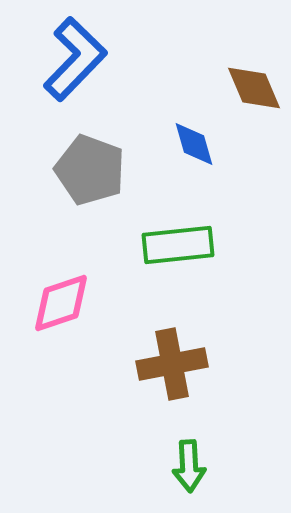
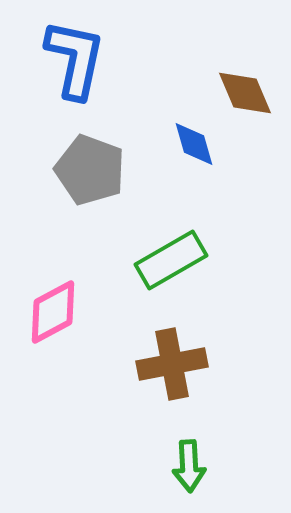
blue L-shape: rotated 32 degrees counterclockwise
brown diamond: moved 9 px left, 5 px down
green rectangle: moved 7 px left, 15 px down; rotated 24 degrees counterclockwise
pink diamond: moved 8 px left, 9 px down; rotated 10 degrees counterclockwise
